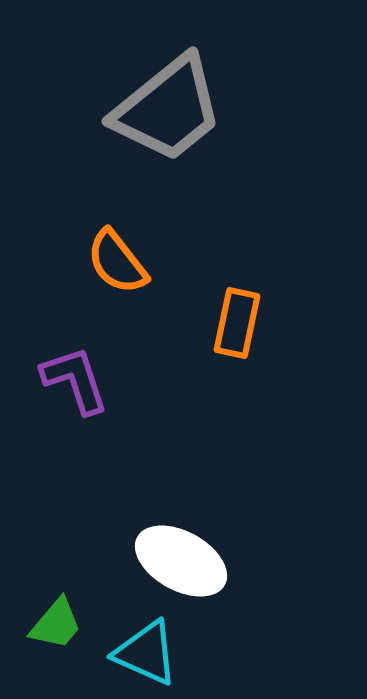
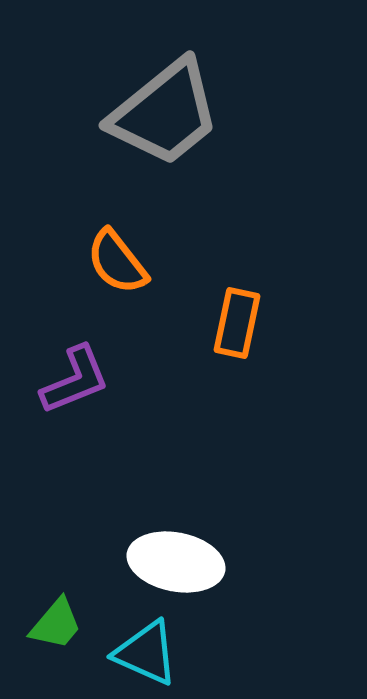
gray trapezoid: moved 3 px left, 4 px down
purple L-shape: rotated 86 degrees clockwise
white ellipse: moved 5 px left, 1 px down; rotated 18 degrees counterclockwise
